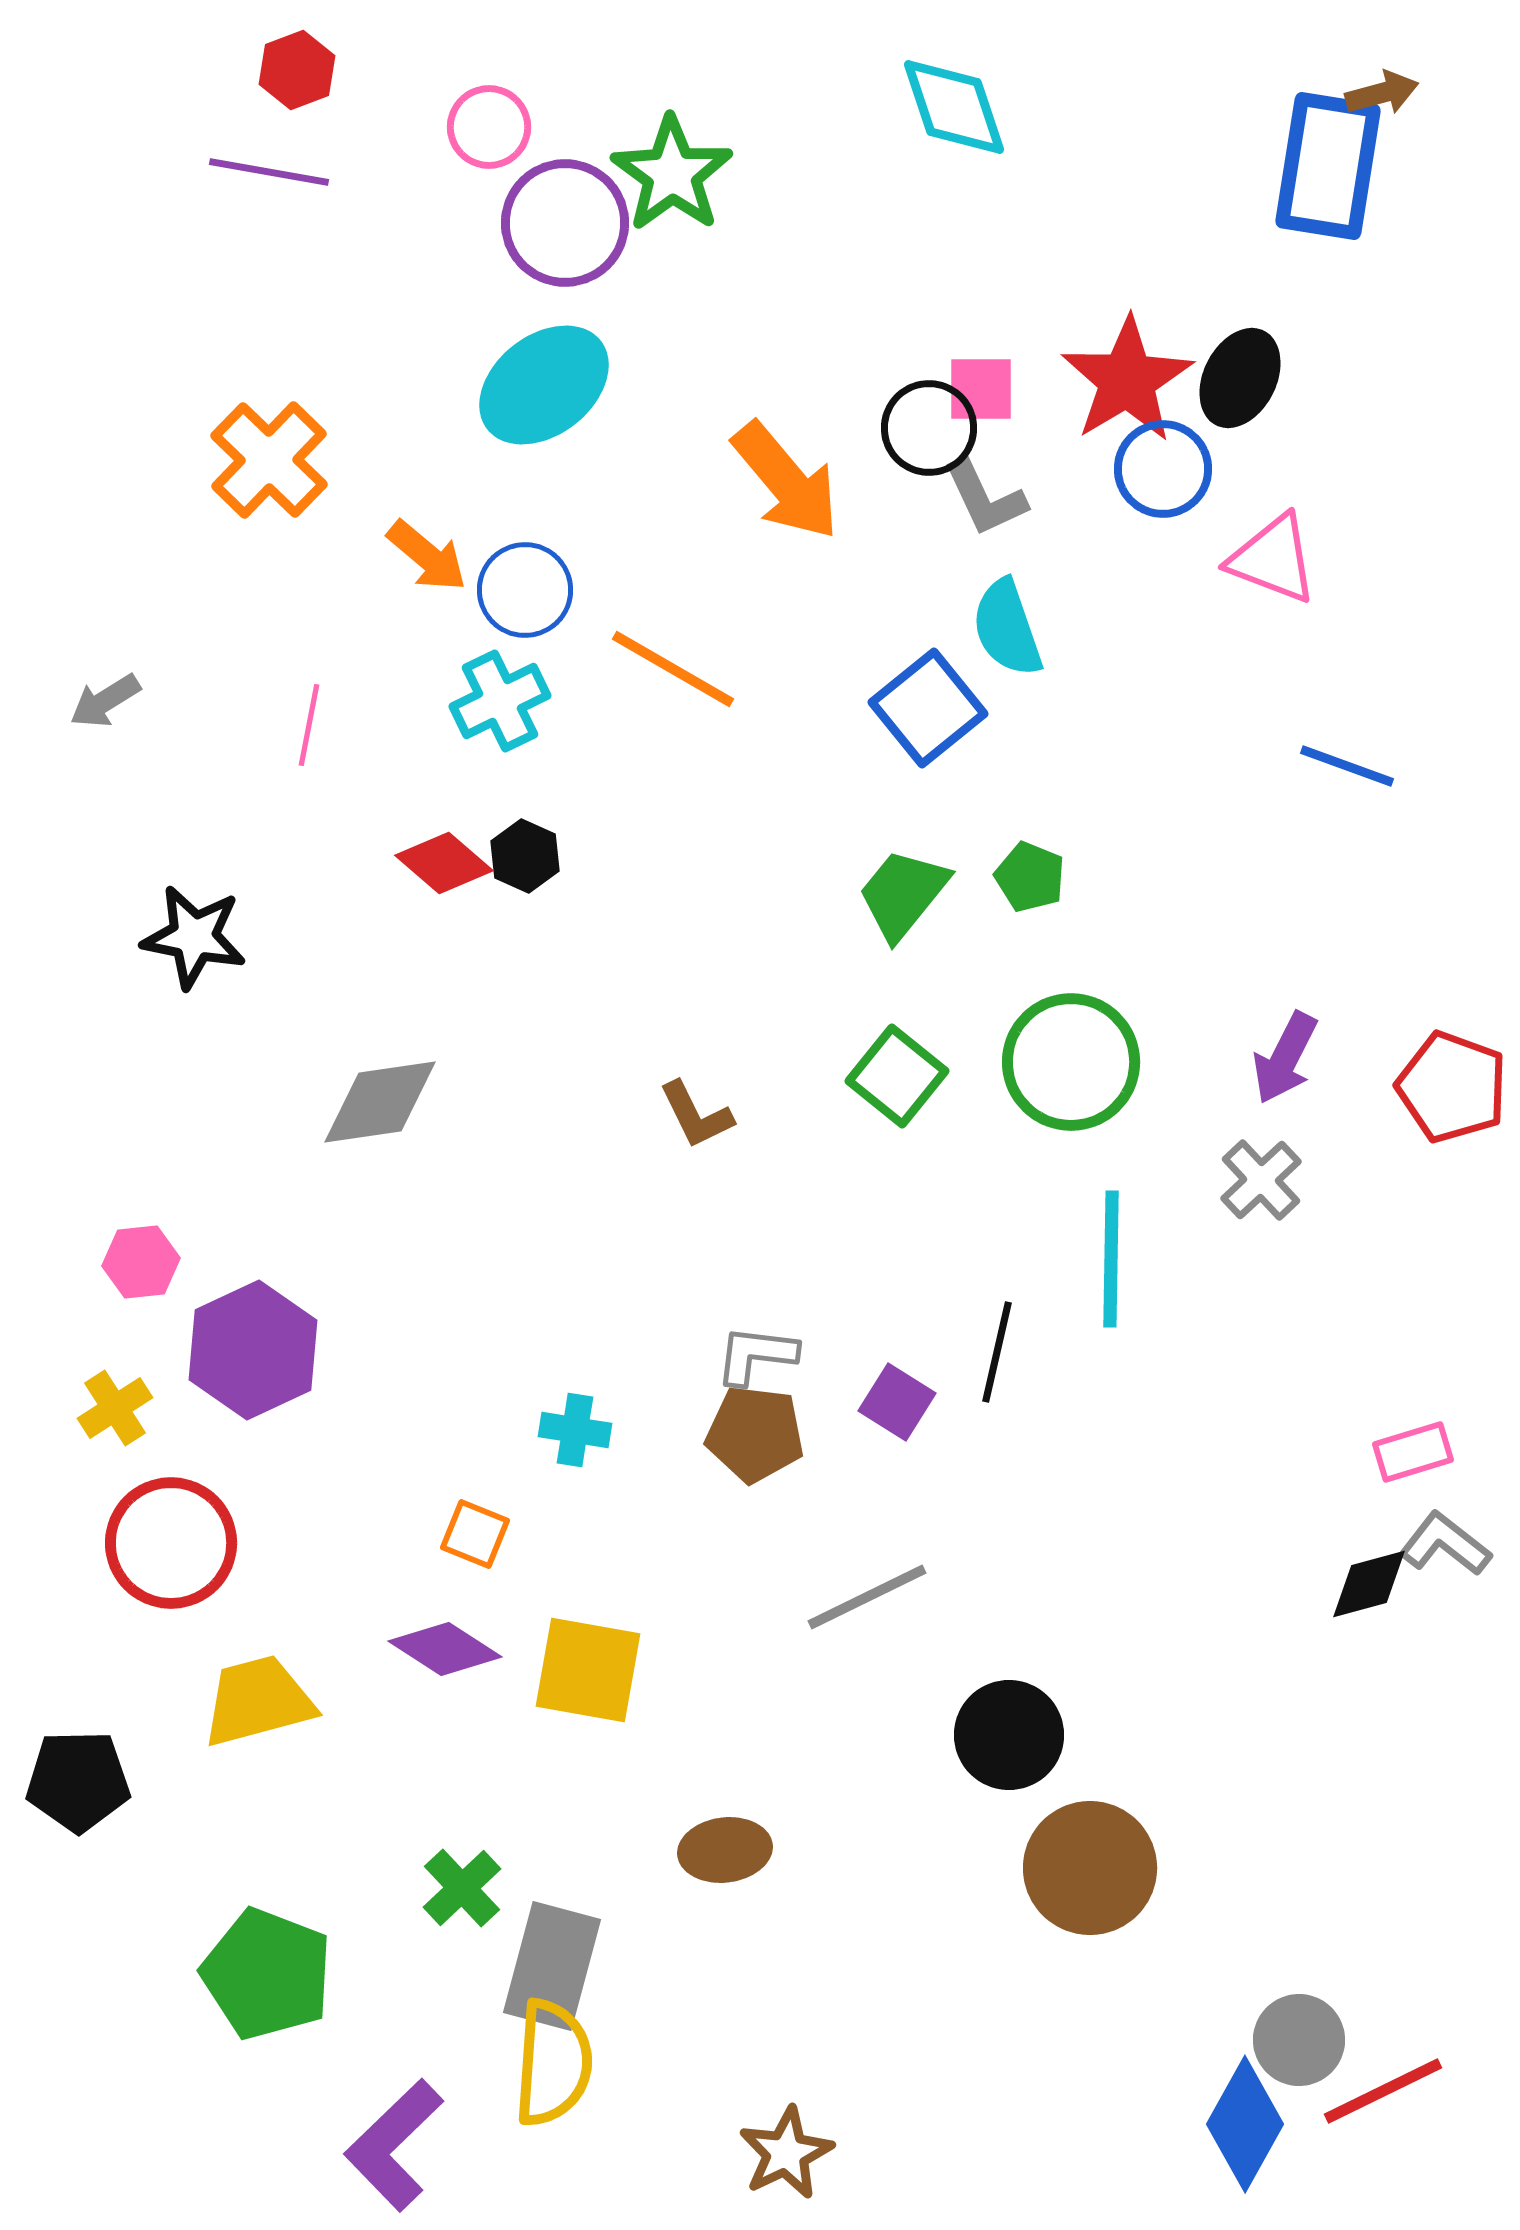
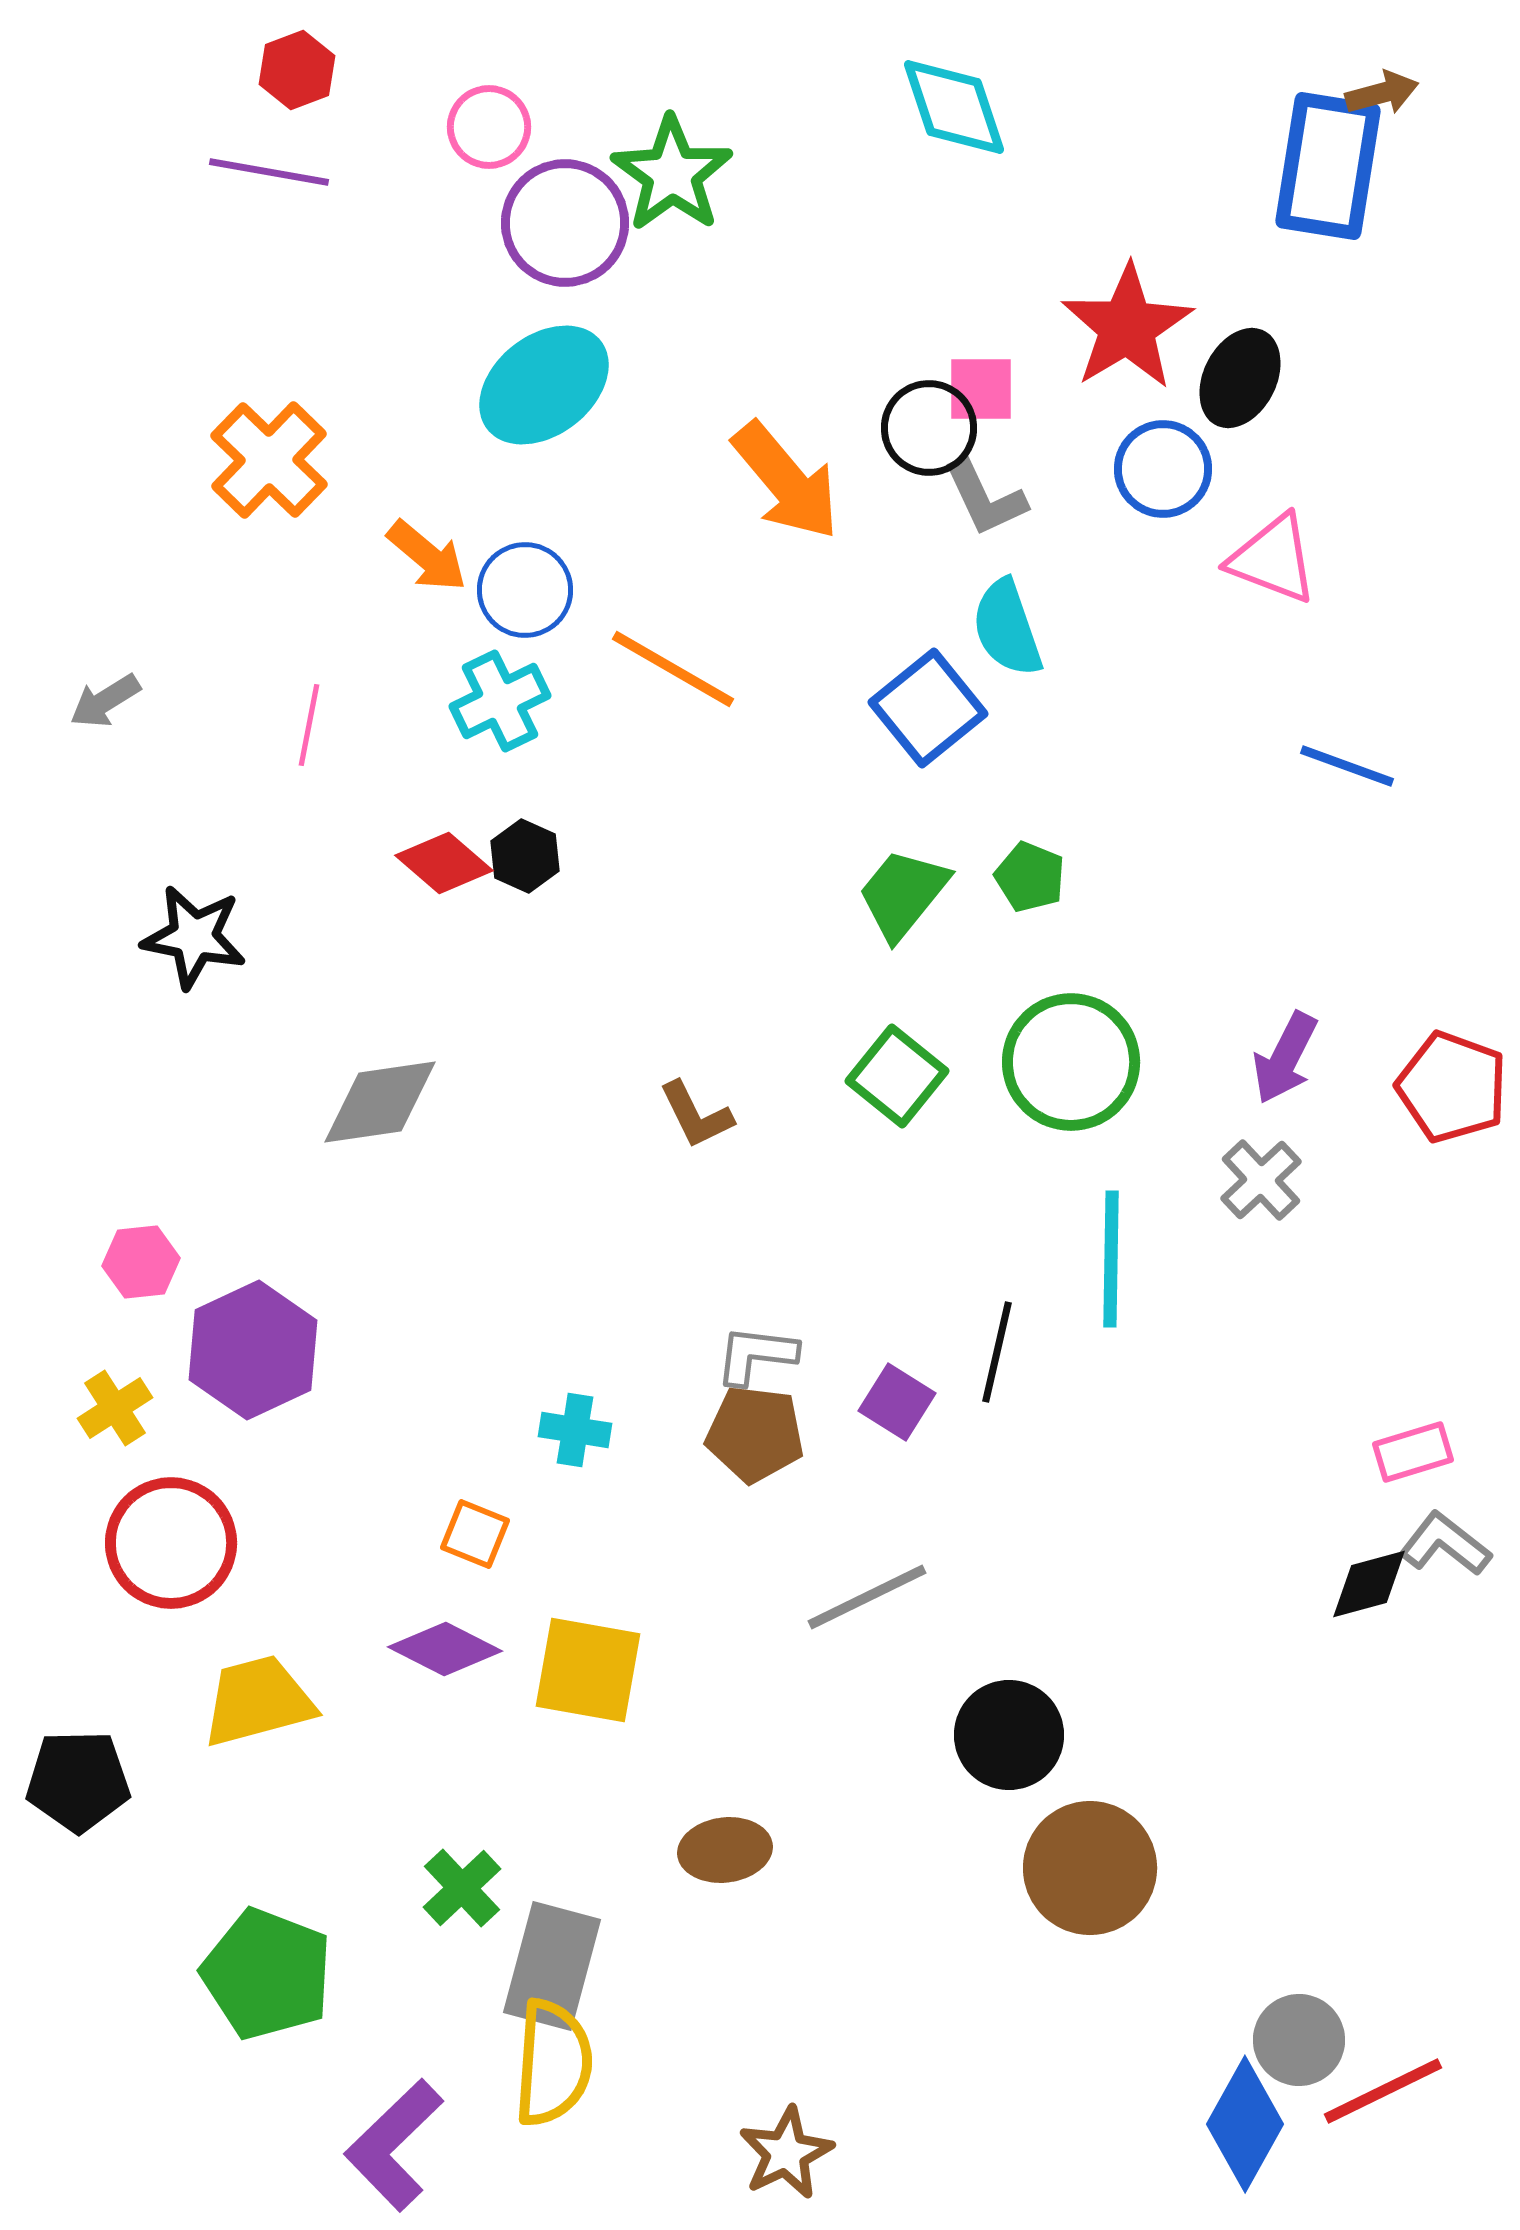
red star at (1127, 380): moved 53 px up
purple diamond at (445, 1649): rotated 6 degrees counterclockwise
